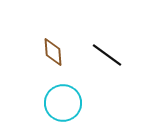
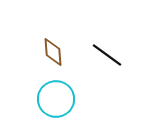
cyan circle: moved 7 px left, 4 px up
